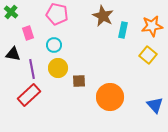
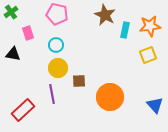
green cross: rotated 16 degrees clockwise
brown star: moved 2 px right, 1 px up
orange star: moved 2 px left
cyan rectangle: moved 2 px right
cyan circle: moved 2 px right
yellow square: rotated 30 degrees clockwise
purple line: moved 20 px right, 25 px down
red rectangle: moved 6 px left, 15 px down
